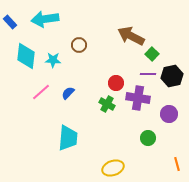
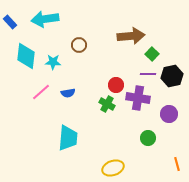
brown arrow: rotated 148 degrees clockwise
cyan star: moved 2 px down
red circle: moved 2 px down
blue semicircle: rotated 144 degrees counterclockwise
